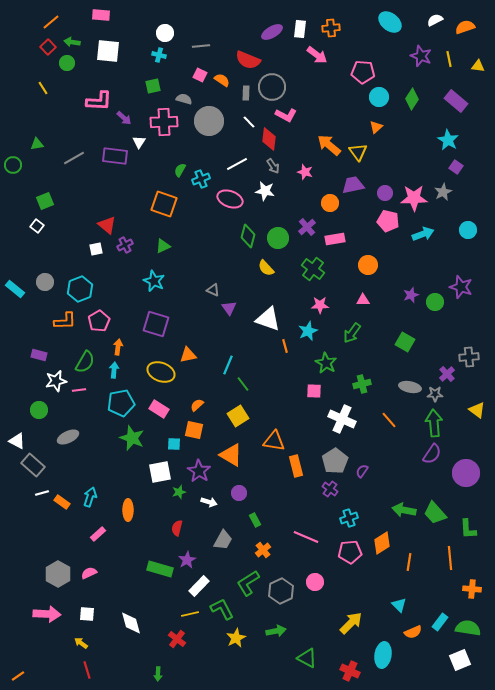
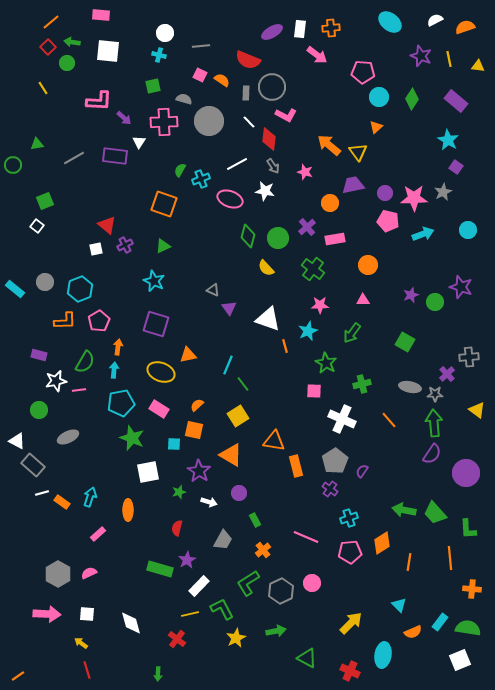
white square at (160, 472): moved 12 px left
pink circle at (315, 582): moved 3 px left, 1 px down
